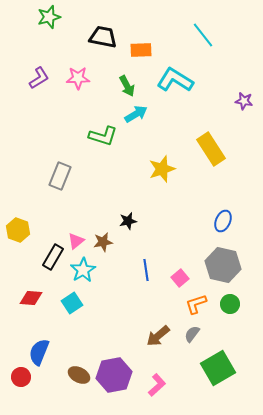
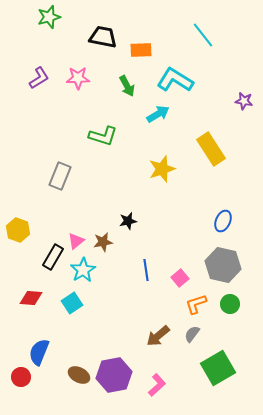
cyan arrow: moved 22 px right
